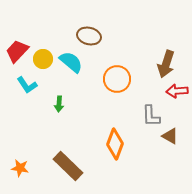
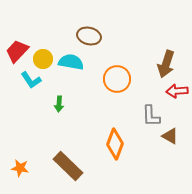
cyan semicircle: rotated 30 degrees counterclockwise
cyan L-shape: moved 4 px right, 5 px up
